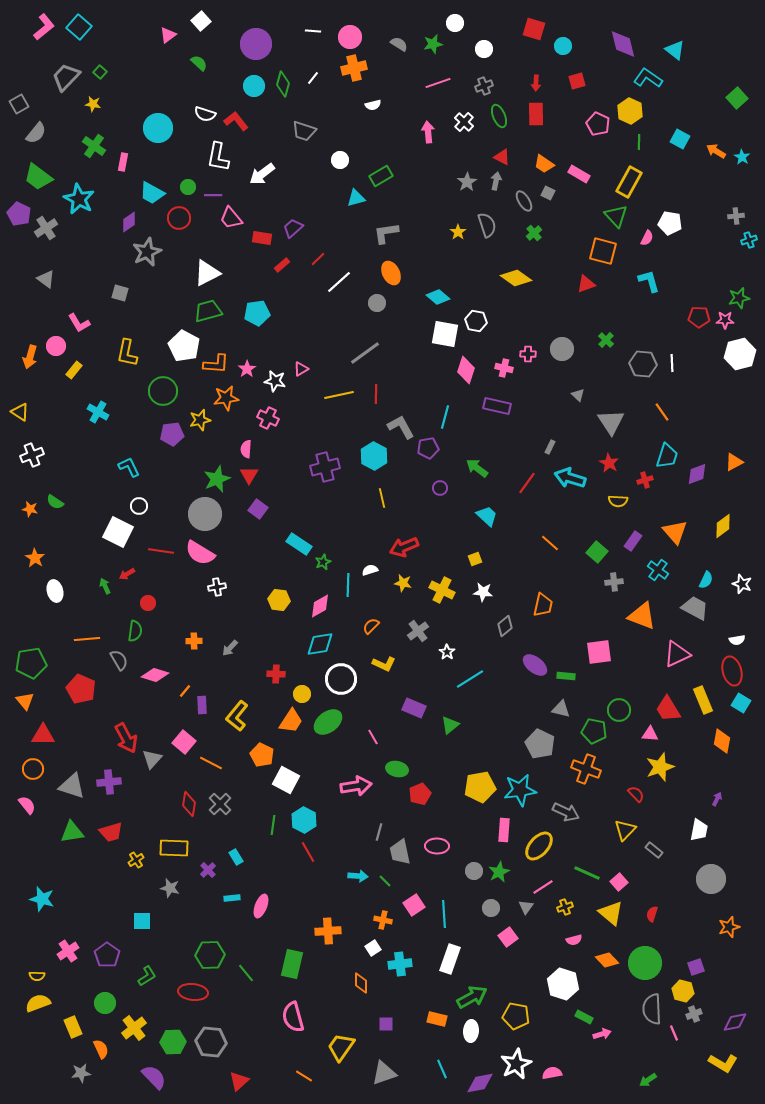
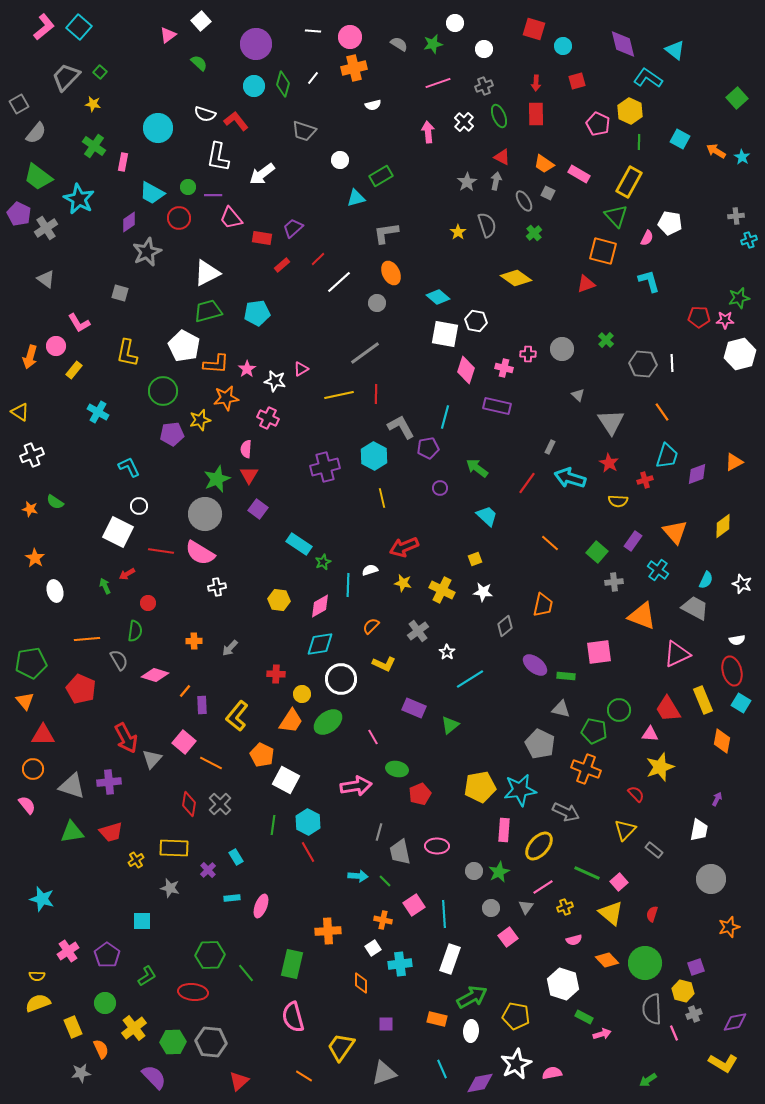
cyan hexagon at (304, 820): moved 4 px right, 2 px down
